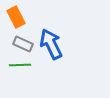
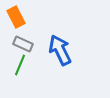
blue arrow: moved 9 px right, 6 px down
green line: rotated 65 degrees counterclockwise
